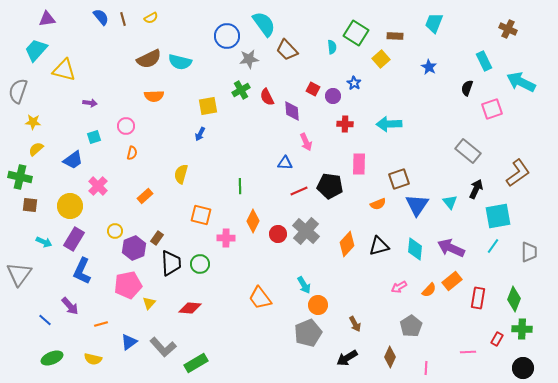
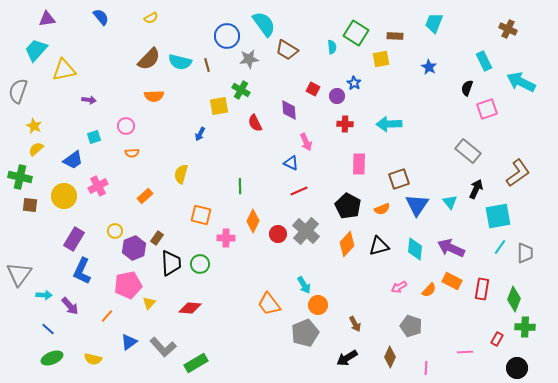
brown line at (123, 19): moved 84 px right, 46 px down
brown trapezoid at (287, 50): rotated 15 degrees counterclockwise
brown semicircle at (149, 59): rotated 20 degrees counterclockwise
yellow square at (381, 59): rotated 30 degrees clockwise
yellow triangle at (64, 70): rotated 25 degrees counterclockwise
green cross at (241, 90): rotated 30 degrees counterclockwise
purple circle at (333, 96): moved 4 px right
red semicircle at (267, 97): moved 12 px left, 26 px down
purple arrow at (90, 103): moved 1 px left, 3 px up
yellow square at (208, 106): moved 11 px right
pink square at (492, 109): moved 5 px left
purple diamond at (292, 111): moved 3 px left, 1 px up
yellow star at (33, 122): moved 1 px right, 4 px down; rotated 21 degrees clockwise
orange semicircle at (132, 153): rotated 72 degrees clockwise
blue triangle at (285, 163): moved 6 px right; rotated 21 degrees clockwise
pink cross at (98, 186): rotated 18 degrees clockwise
black pentagon at (330, 186): moved 18 px right, 20 px down; rotated 20 degrees clockwise
orange semicircle at (378, 204): moved 4 px right, 5 px down
yellow circle at (70, 206): moved 6 px left, 10 px up
cyan arrow at (44, 242): moved 53 px down; rotated 21 degrees counterclockwise
cyan line at (493, 246): moved 7 px right, 1 px down
gray trapezoid at (529, 252): moved 4 px left, 1 px down
orange rectangle at (452, 281): rotated 66 degrees clockwise
orange trapezoid at (260, 298): moved 9 px right, 6 px down
red rectangle at (478, 298): moved 4 px right, 9 px up
blue line at (45, 320): moved 3 px right, 9 px down
orange line at (101, 324): moved 6 px right, 8 px up; rotated 32 degrees counterclockwise
gray pentagon at (411, 326): rotated 20 degrees counterclockwise
green cross at (522, 329): moved 3 px right, 2 px up
gray pentagon at (308, 333): moved 3 px left
pink line at (468, 352): moved 3 px left
black circle at (523, 368): moved 6 px left
